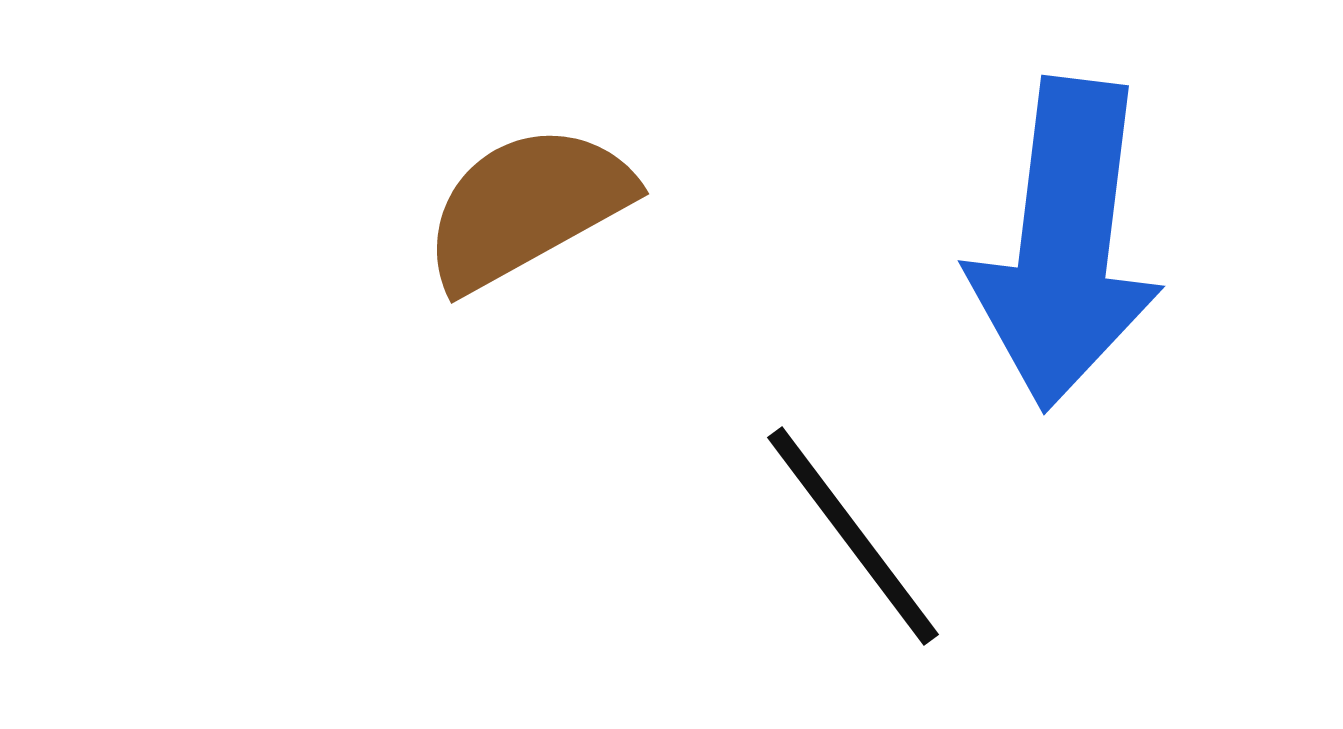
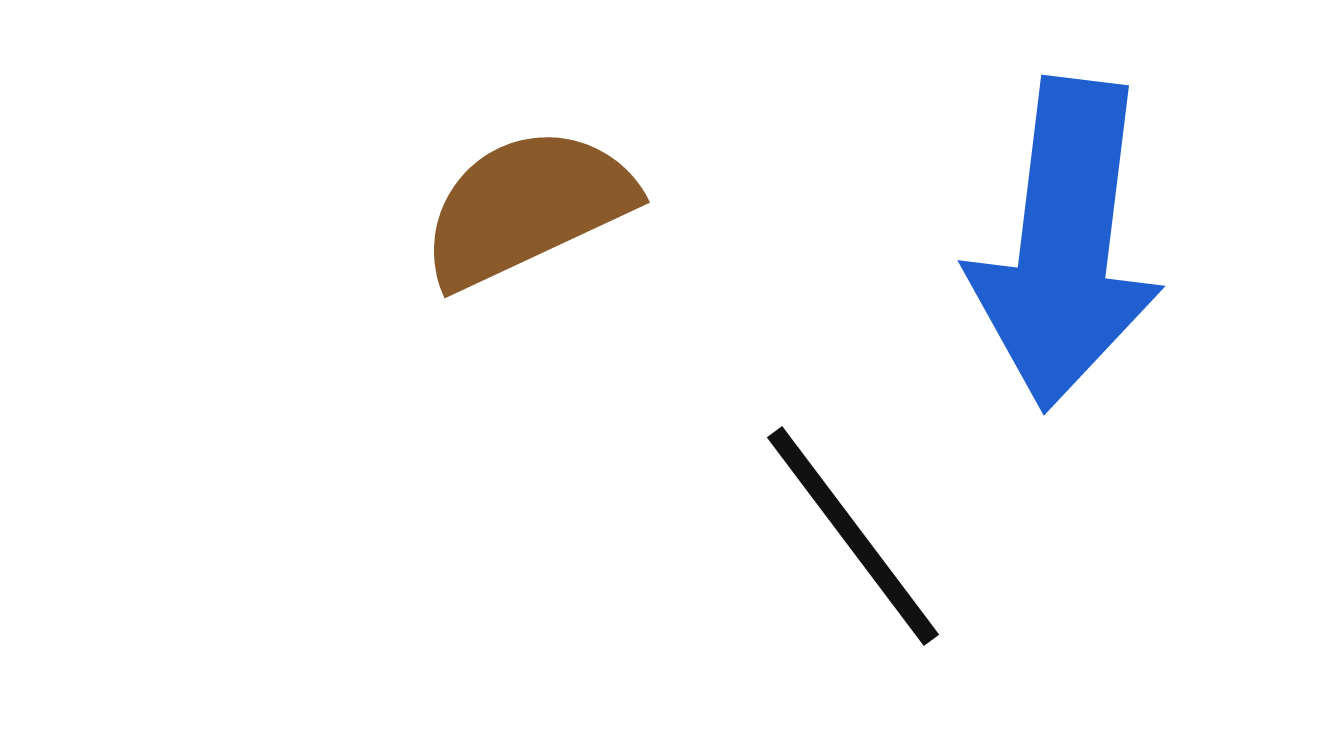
brown semicircle: rotated 4 degrees clockwise
